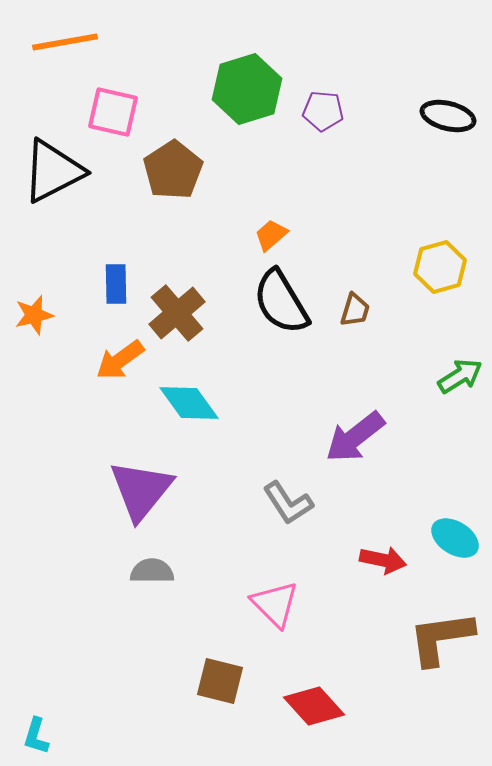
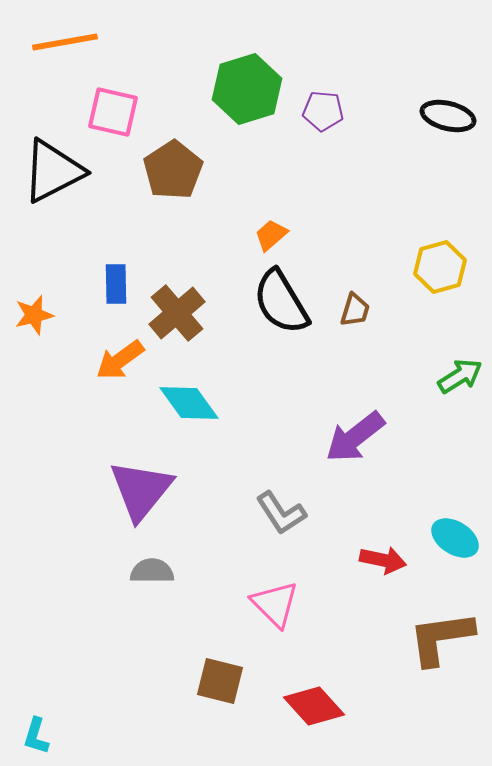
gray L-shape: moved 7 px left, 10 px down
